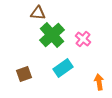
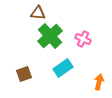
green cross: moved 2 px left, 1 px down
pink cross: rotated 14 degrees counterclockwise
orange arrow: rotated 21 degrees clockwise
